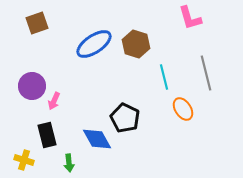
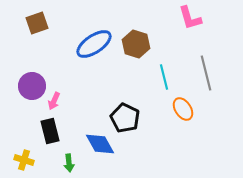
black rectangle: moved 3 px right, 4 px up
blue diamond: moved 3 px right, 5 px down
